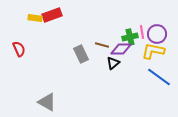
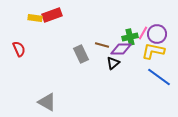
pink line: moved 1 px right, 1 px down; rotated 40 degrees clockwise
